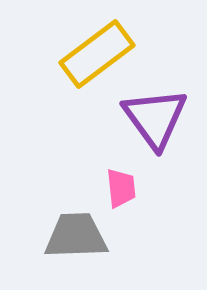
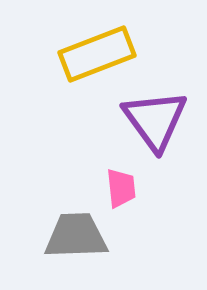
yellow rectangle: rotated 16 degrees clockwise
purple triangle: moved 2 px down
